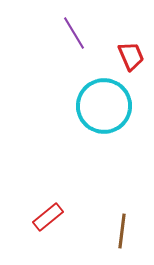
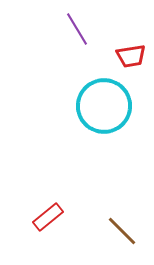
purple line: moved 3 px right, 4 px up
red trapezoid: rotated 104 degrees clockwise
brown line: rotated 52 degrees counterclockwise
